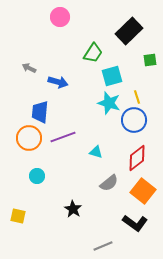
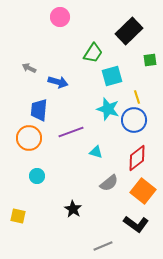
cyan star: moved 1 px left, 6 px down
blue trapezoid: moved 1 px left, 2 px up
purple line: moved 8 px right, 5 px up
black L-shape: moved 1 px right, 1 px down
